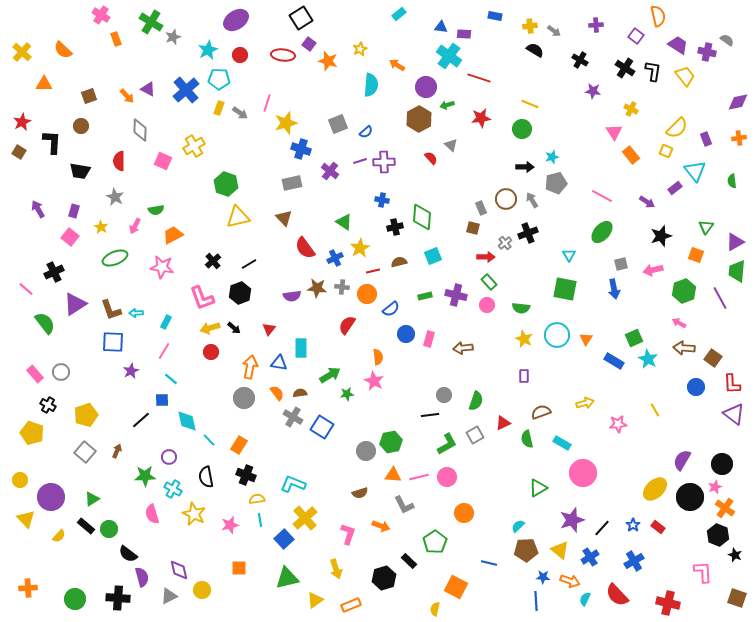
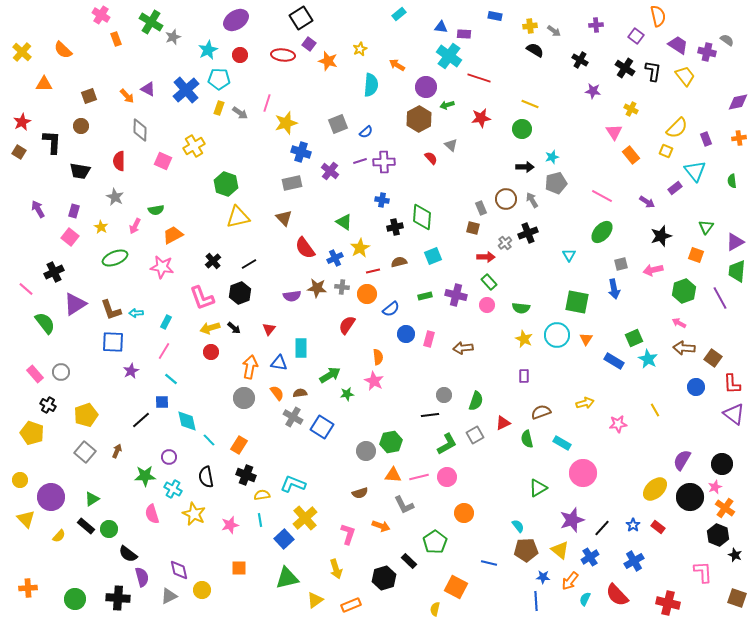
blue cross at (301, 149): moved 3 px down
green square at (565, 289): moved 12 px right, 13 px down
blue square at (162, 400): moved 2 px down
yellow semicircle at (257, 499): moved 5 px right, 4 px up
cyan semicircle at (518, 526): rotated 96 degrees clockwise
orange arrow at (570, 581): rotated 108 degrees clockwise
